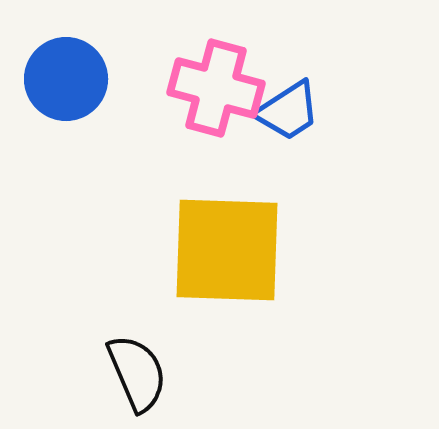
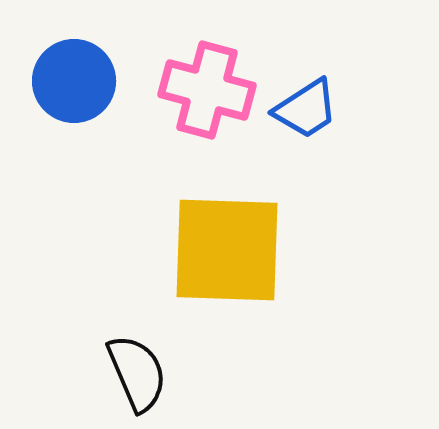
blue circle: moved 8 px right, 2 px down
pink cross: moved 9 px left, 2 px down
blue trapezoid: moved 18 px right, 2 px up
